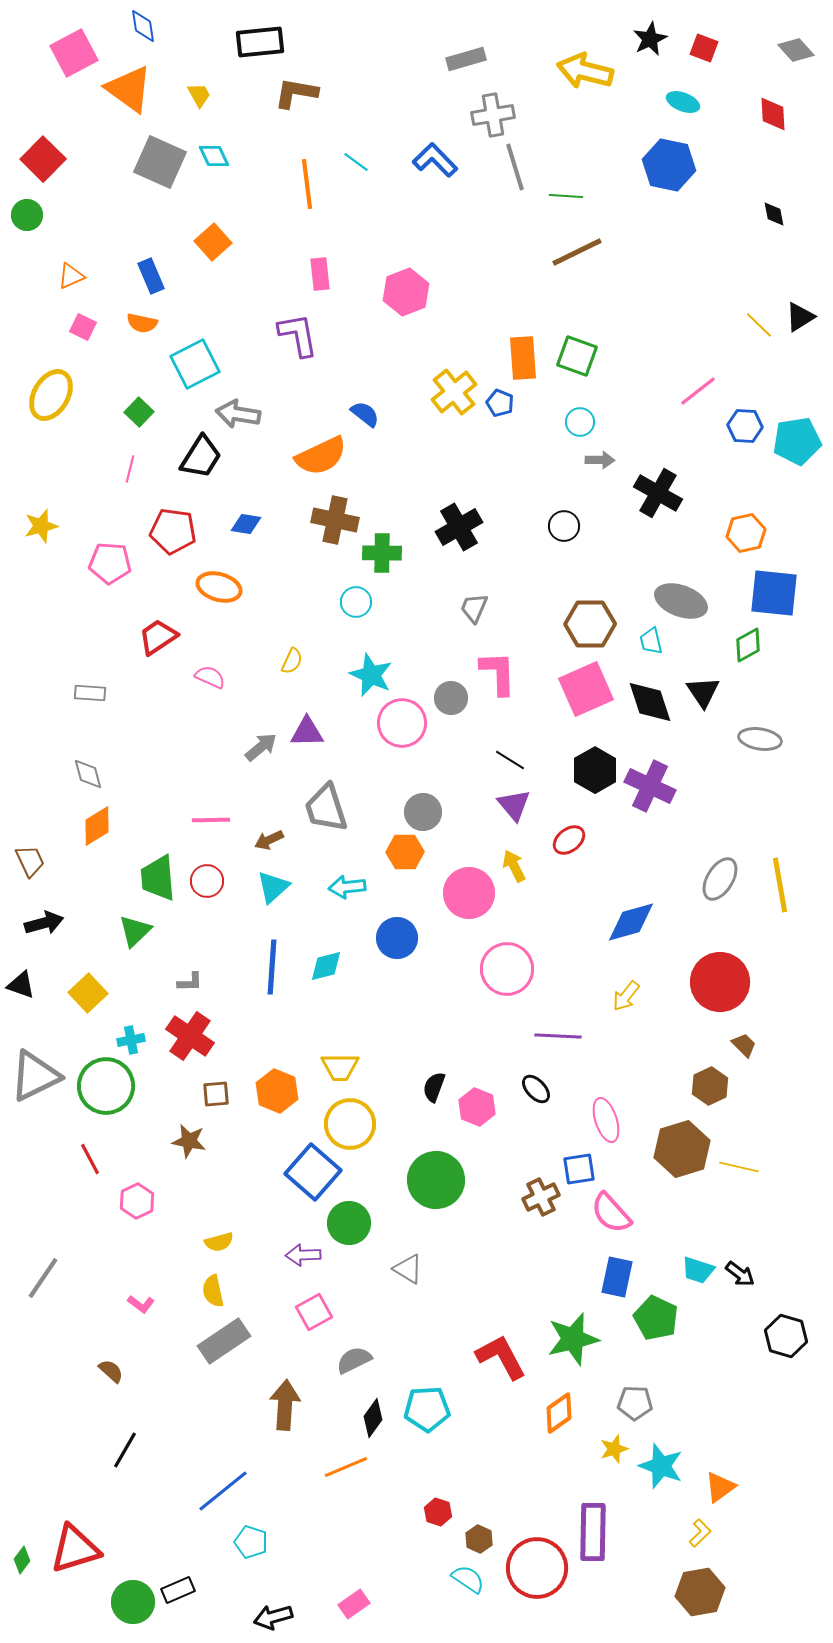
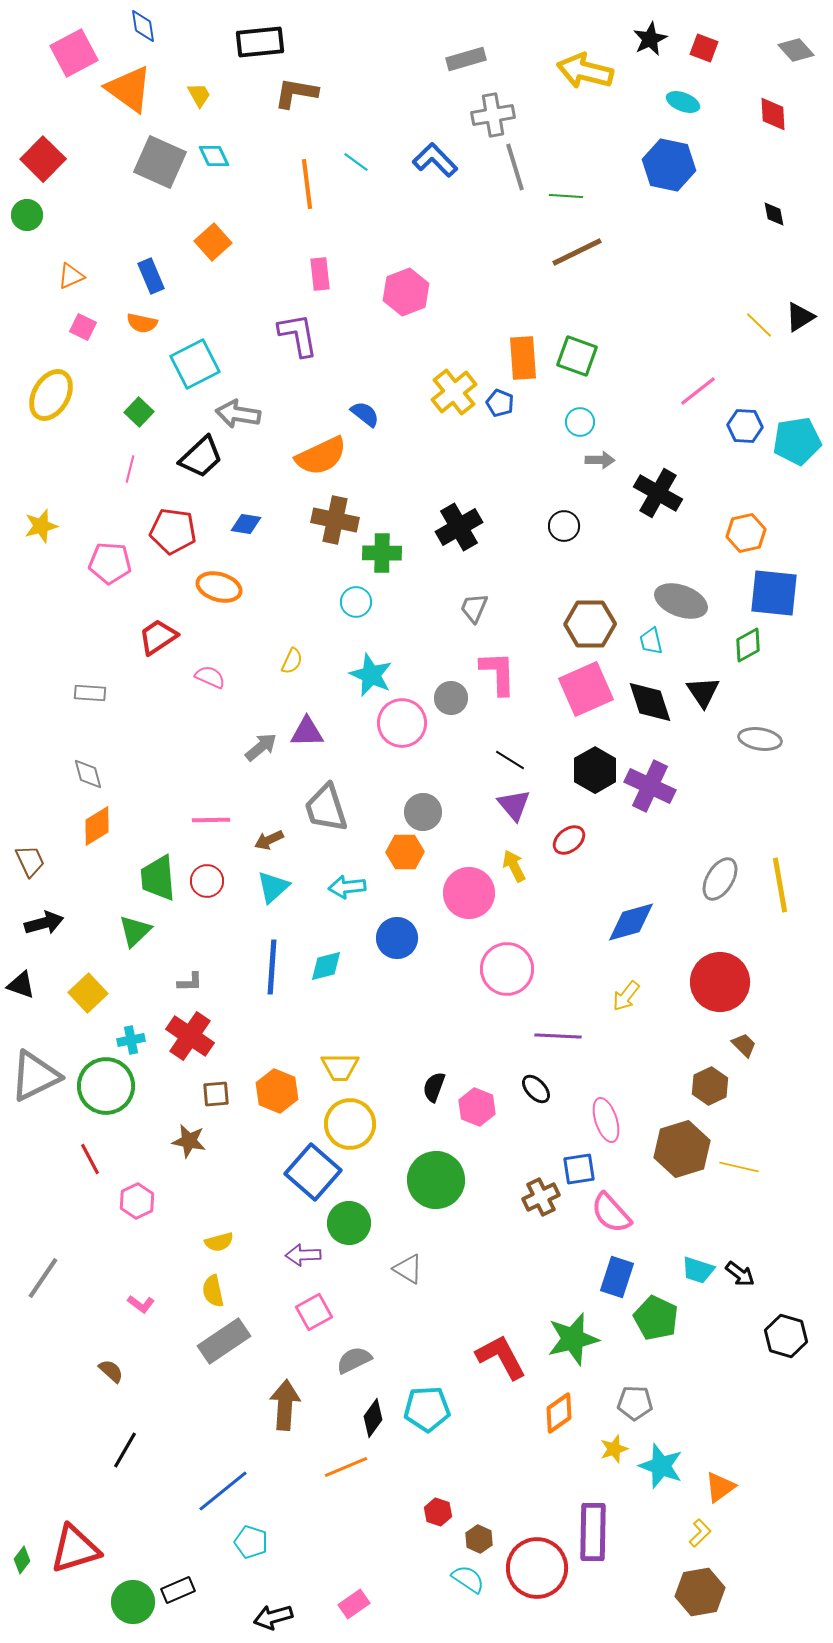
black trapezoid at (201, 457): rotated 15 degrees clockwise
blue rectangle at (617, 1277): rotated 6 degrees clockwise
